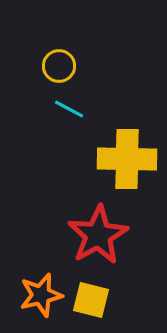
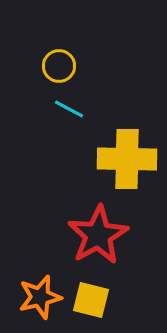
orange star: moved 1 px left, 2 px down
